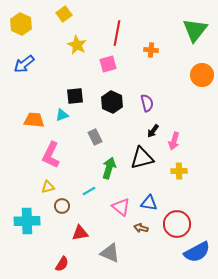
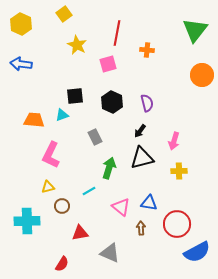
orange cross: moved 4 px left
blue arrow: moved 3 px left; rotated 45 degrees clockwise
black arrow: moved 13 px left
brown arrow: rotated 72 degrees clockwise
